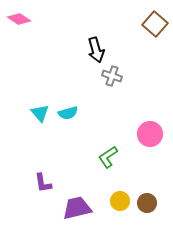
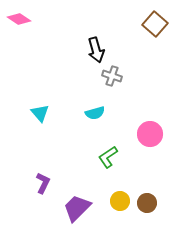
cyan semicircle: moved 27 px right
purple L-shape: rotated 145 degrees counterclockwise
purple trapezoid: rotated 32 degrees counterclockwise
